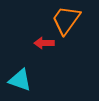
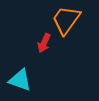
red arrow: rotated 66 degrees counterclockwise
